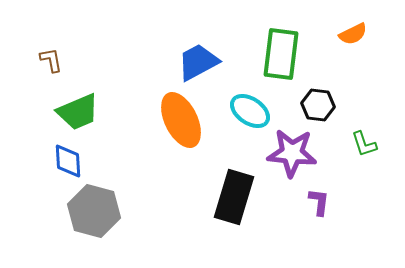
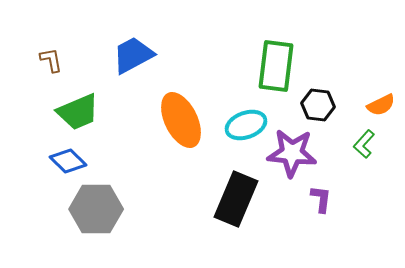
orange semicircle: moved 28 px right, 71 px down
green rectangle: moved 5 px left, 12 px down
blue trapezoid: moved 65 px left, 7 px up
cyan ellipse: moved 4 px left, 14 px down; rotated 54 degrees counterclockwise
green L-shape: rotated 60 degrees clockwise
blue diamond: rotated 42 degrees counterclockwise
black rectangle: moved 2 px right, 2 px down; rotated 6 degrees clockwise
purple L-shape: moved 2 px right, 3 px up
gray hexagon: moved 2 px right, 2 px up; rotated 15 degrees counterclockwise
